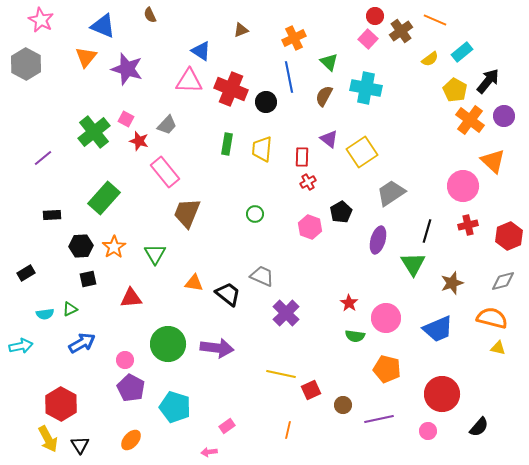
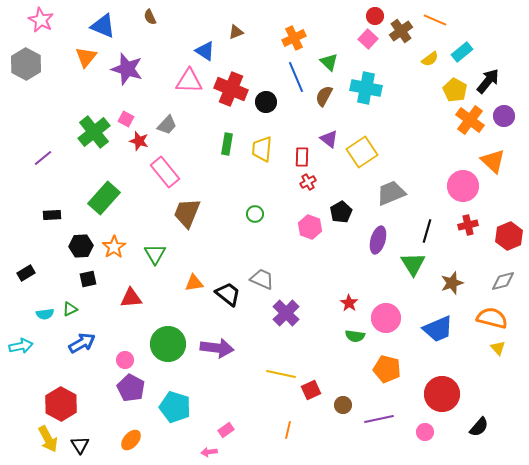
brown semicircle at (150, 15): moved 2 px down
brown triangle at (241, 30): moved 5 px left, 2 px down
blue triangle at (201, 51): moved 4 px right
blue line at (289, 77): moved 7 px right; rotated 12 degrees counterclockwise
gray trapezoid at (391, 193): rotated 12 degrees clockwise
gray trapezoid at (262, 276): moved 3 px down
orange triangle at (194, 283): rotated 18 degrees counterclockwise
yellow triangle at (498, 348): rotated 35 degrees clockwise
pink rectangle at (227, 426): moved 1 px left, 4 px down
pink circle at (428, 431): moved 3 px left, 1 px down
